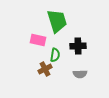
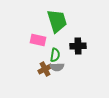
gray semicircle: moved 23 px left, 7 px up
